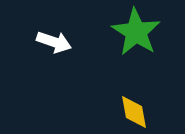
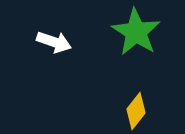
yellow diamond: moved 2 px right, 1 px up; rotated 48 degrees clockwise
